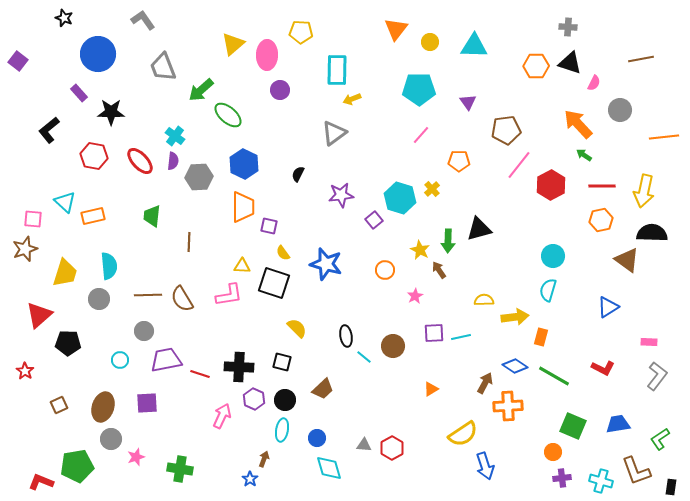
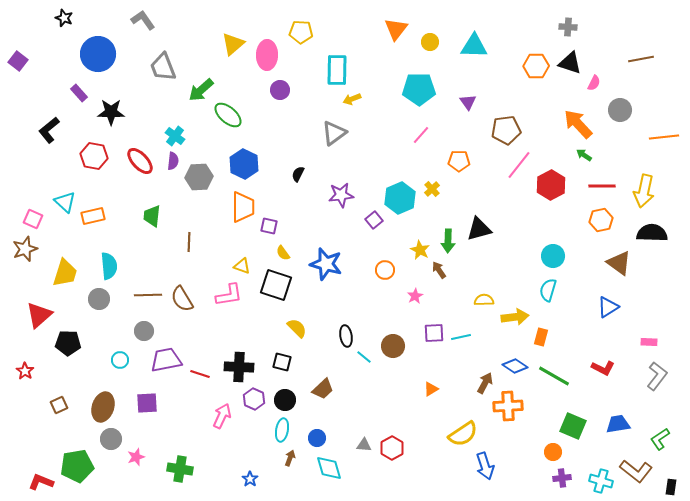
cyan hexagon at (400, 198): rotated 20 degrees clockwise
pink square at (33, 219): rotated 18 degrees clockwise
brown triangle at (627, 260): moved 8 px left, 3 px down
yellow triangle at (242, 266): rotated 18 degrees clockwise
black square at (274, 283): moved 2 px right, 2 px down
brown arrow at (264, 459): moved 26 px right, 1 px up
brown L-shape at (636, 471): rotated 32 degrees counterclockwise
